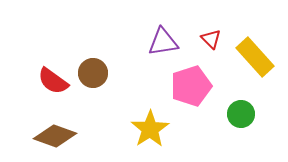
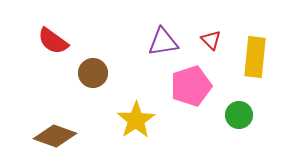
red triangle: moved 1 px down
yellow rectangle: rotated 48 degrees clockwise
red semicircle: moved 40 px up
green circle: moved 2 px left, 1 px down
yellow star: moved 14 px left, 9 px up
